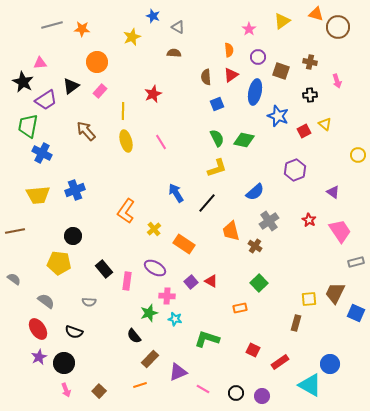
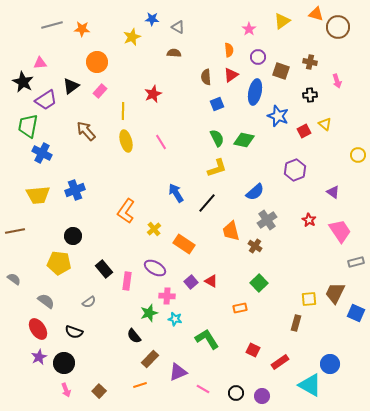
blue star at (153, 16): moved 1 px left, 3 px down; rotated 16 degrees counterclockwise
gray cross at (269, 221): moved 2 px left, 1 px up
gray semicircle at (89, 302): rotated 40 degrees counterclockwise
green L-shape at (207, 339): rotated 40 degrees clockwise
